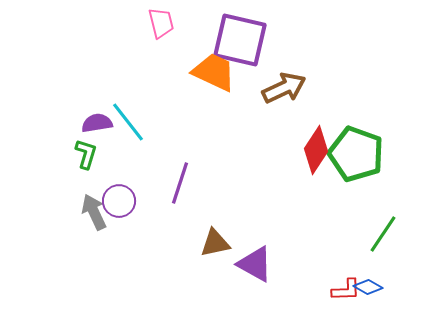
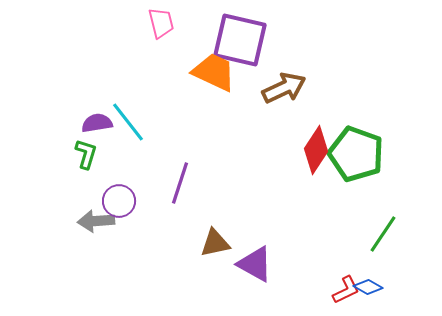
gray arrow: moved 2 px right, 9 px down; rotated 69 degrees counterclockwise
red L-shape: rotated 24 degrees counterclockwise
